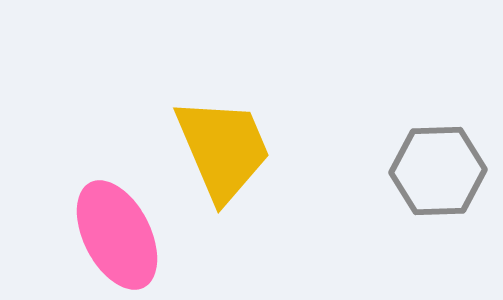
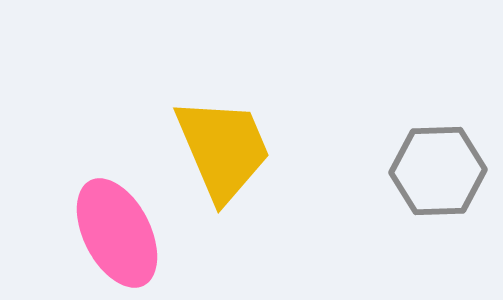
pink ellipse: moved 2 px up
